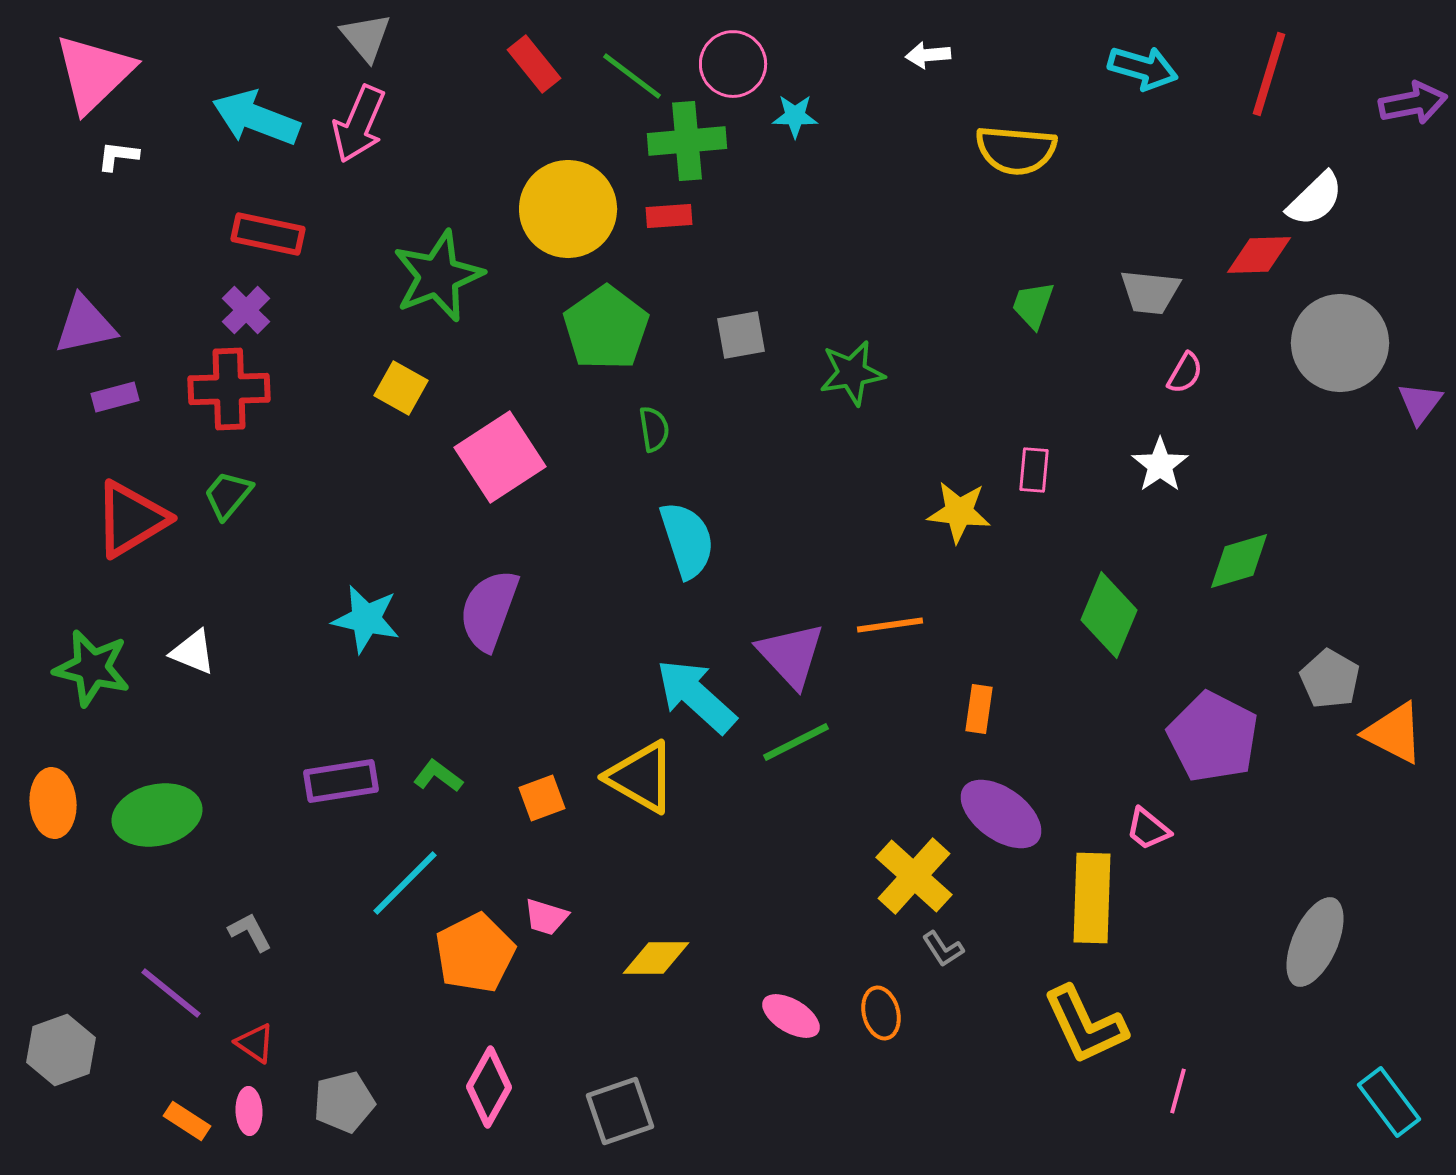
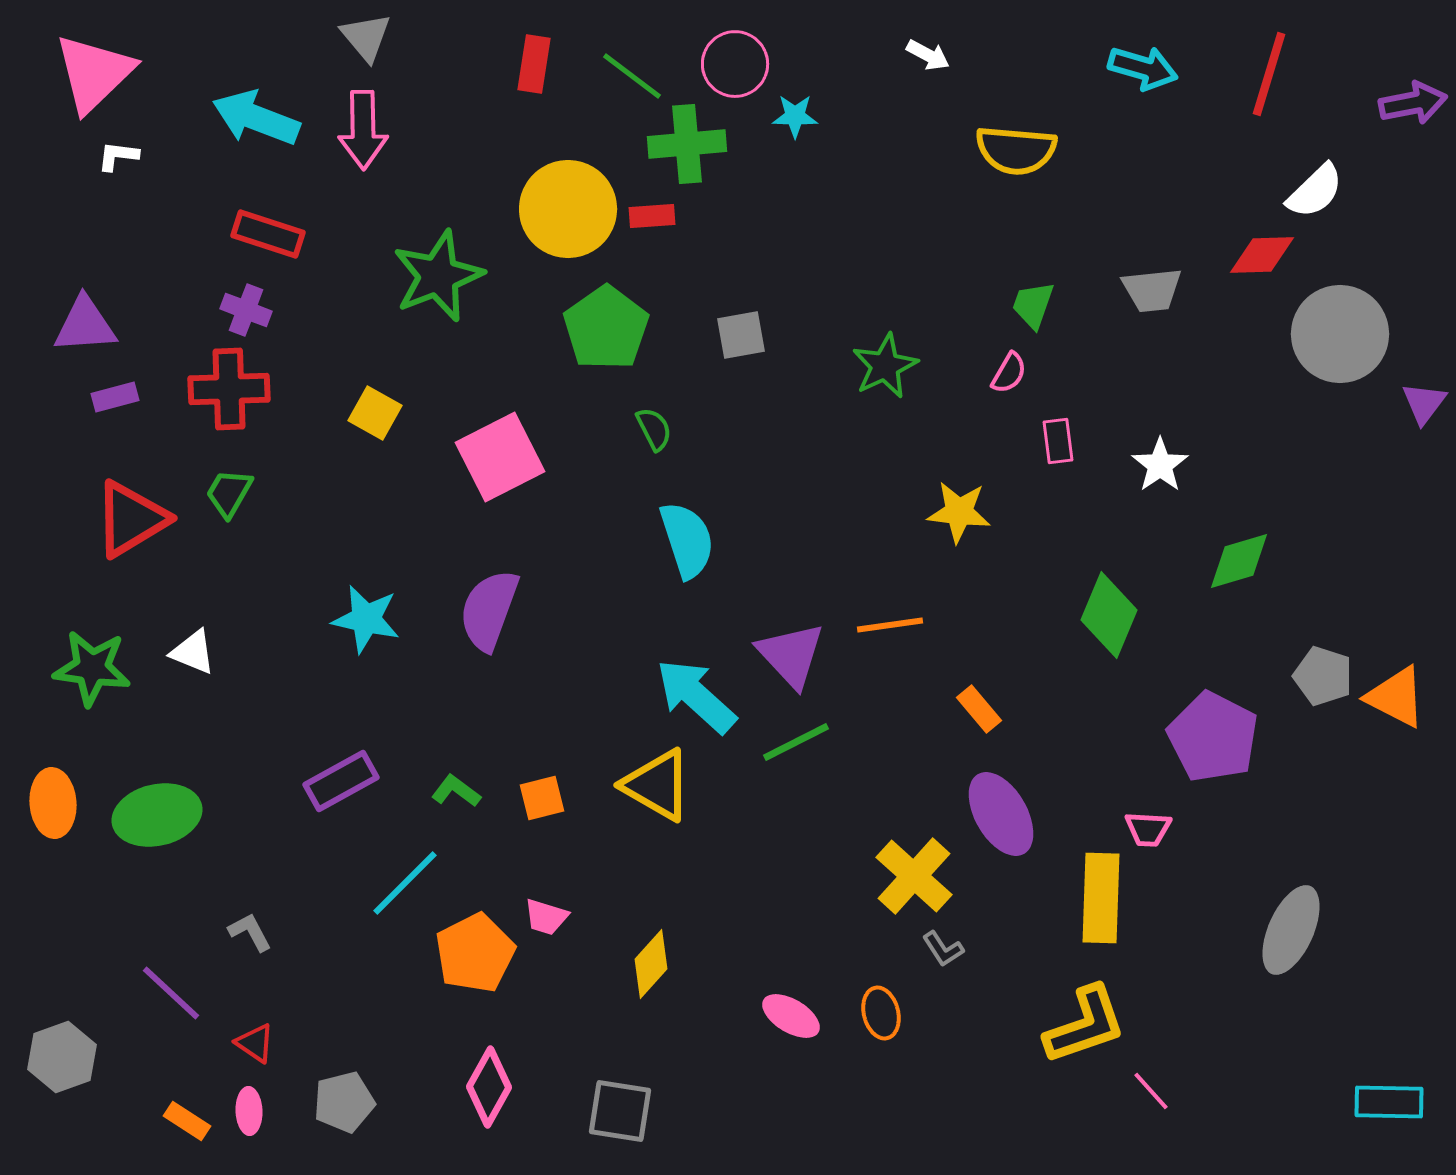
white arrow at (928, 55): rotated 147 degrees counterclockwise
red rectangle at (534, 64): rotated 48 degrees clockwise
pink circle at (733, 64): moved 2 px right
pink arrow at (359, 124): moved 4 px right, 6 px down; rotated 24 degrees counterclockwise
green cross at (687, 141): moved 3 px down
white semicircle at (1315, 199): moved 8 px up
red rectangle at (669, 216): moved 17 px left
red rectangle at (268, 234): rotated 6 degrees clockwise
red diamond at (1259, 255): moved 3 px right
gray trapezoid at (1150, 292): moved 2 px right, 2 px up; rotated 12 degrees counterclockwise
purple cross at (246, 310): rotated 24 degrees counterclockwise
purple triangle at (85, 325): rotated 8 degrees clockwise
gray circle at (1340, 343): moved 9 px up
green star at (852, 373): moved 33 px right, 7 px up; rotated 16 degrees counterclockwise
pink semicircle at (1185, 373): moved 176 px left
yellow square at (401, 388): moved 26 px left, 25 px down
purple triangle at (1420, 403): moved 4 px right
green semicircle at (654, 429): rotated 18 degrees counterclockwise
pink square at (500, 457): rotated 6 degrees clockwise
pink rectangle at (1034, 470): moved 24 px right, 29 px up; rotated 12 degrees counterclockwise
green trapezoid at (228, 495): moved 1 px right, 2 px up; rotated 10 degrees counterclockwise
green star at (92, 668): rotated 6 degrees counterclockwise
gray pentagon at (1330, 679): moved 7 px left, 3 px up; rotated 12 degrees counterclockwise
orange rectangle at (979, 709): rotated 48 degrees counterclockwise
orange triangle at (1394, 733): moved 2 px right, 36 px up
green L-shape at (438, 776): moved 18 px right, 15 px down
yellow triangle at (641, 777): moved 16 px right, 8 px down
purple rectangle at (341, 781): rotated 20 degrees counterclockwise
orange square at (542, 798): rotated 6 degrees clockwise
purple ellipse at (1001, 814): rotated 24 degrees clockwise
pink trapezoid at (1148, 829): rotated 36 degrees counterclockwise
yellow rectangle at (1092, 898): moved 9 px right
gray ellipse at (1315, 942): moved 24 px left, 12 px up
yellow diamond at (656, 958): moved 5 px left, 6 px down; rotated 48 degrees counterclockwise
purple line at (171, 993): rotated 4 degrees clockwise
yellow L-shape at (1085, 1025): rotated 84 degrees counterclockwise
gray hexagon at (61, 1050): moved 1 px right, 7 px down
pink line at (1178, 1091): moved 27 px left; rotated 57 degrees counterclockwise
cyan rectangle at (1389, 1102): rotated 52 degrees counterclockwise
gray square at (620, 1111): rotated 28 degrees clockwise
